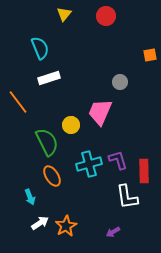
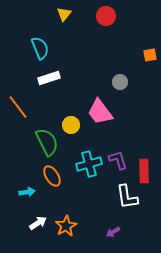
orange line: moved 5 px down
pink trapezoid: rotated 60 degrees counterclockwise
cyan arrow: moved 3 px left, 5 px up; rotated 77 degrees counterclockwise
white arrow: moved 2 px left
